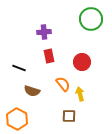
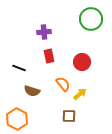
yellow arrow: rotated 64 degrees clockwise
